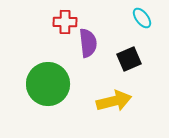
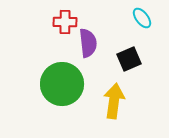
green circle: moved 14 px right
yellow arrow: rotated 68 degrees counterclockwise
